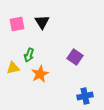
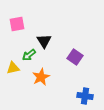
black triangle: moved 2 px right, 19 px down
green arrow: rotated 32 degrees clockwise
orange star: moved 1 px right, 3 px down
blue cross: rotated 21 degrees clockwise
